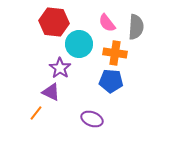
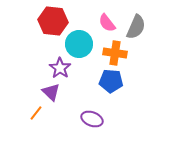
red hexagon: moved 1 px left, 1 px up
gray semicircle: rotated 20 degrees clockwise
purple triangle: rotated 18 degrees clockwise
